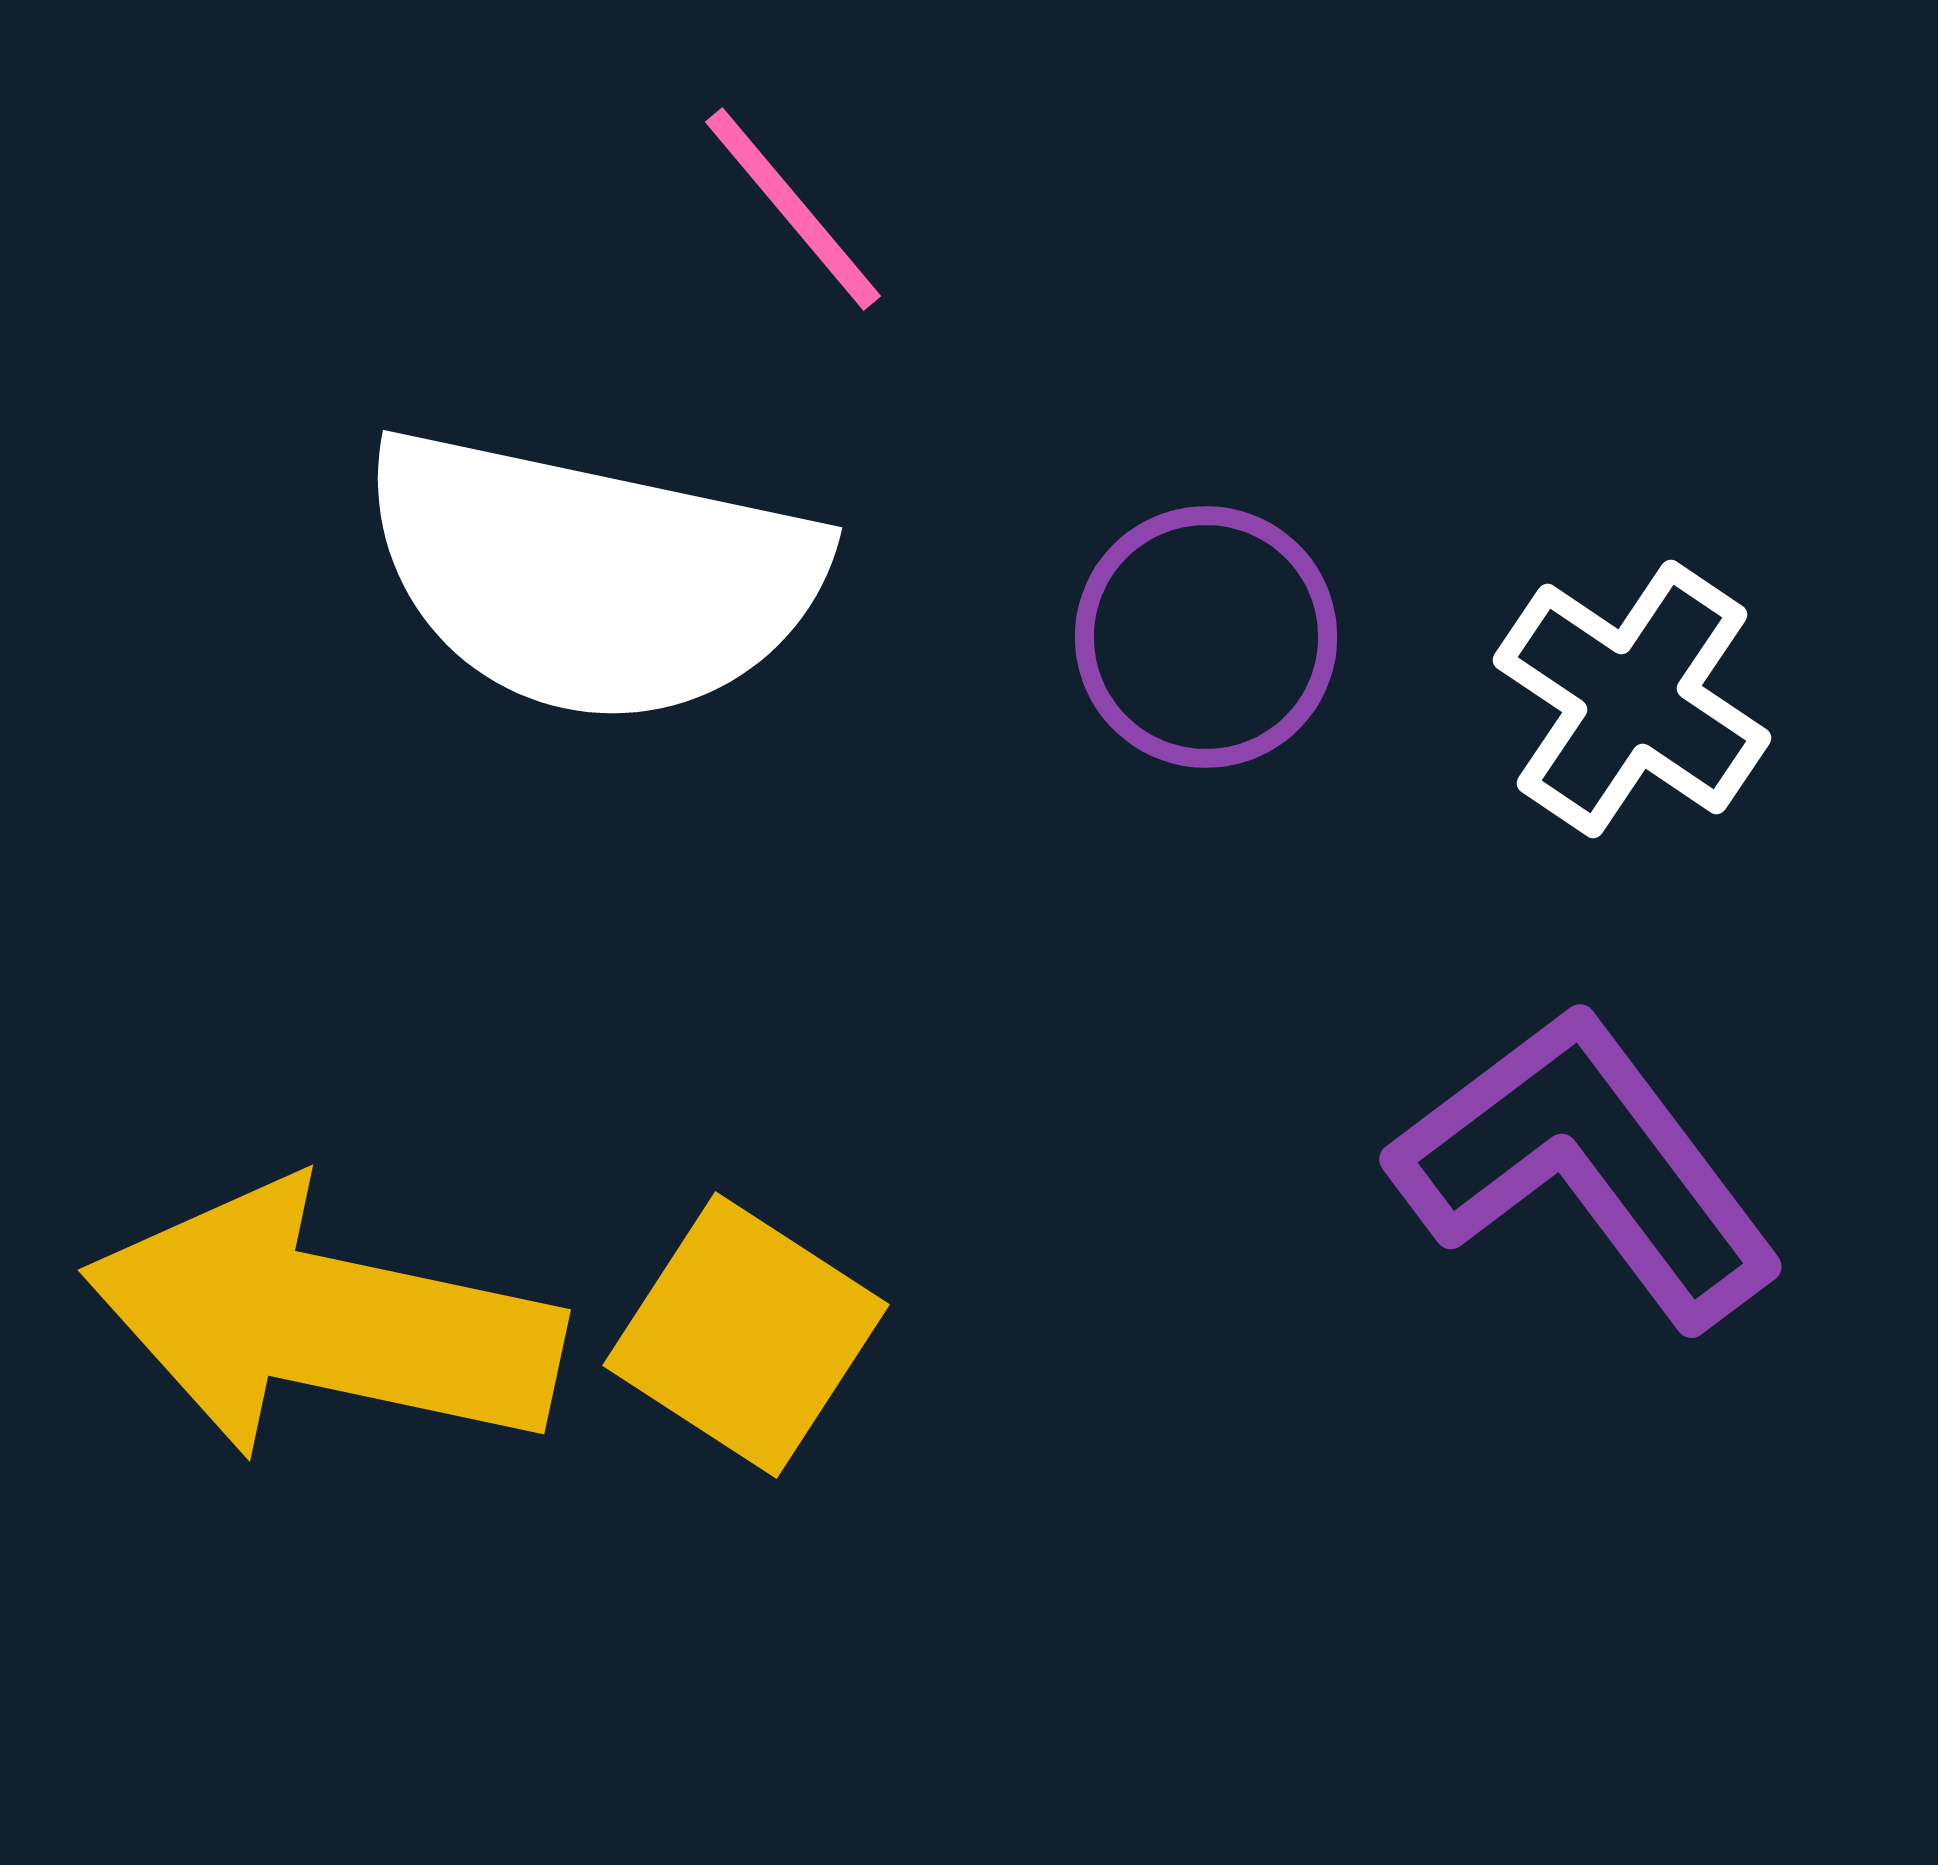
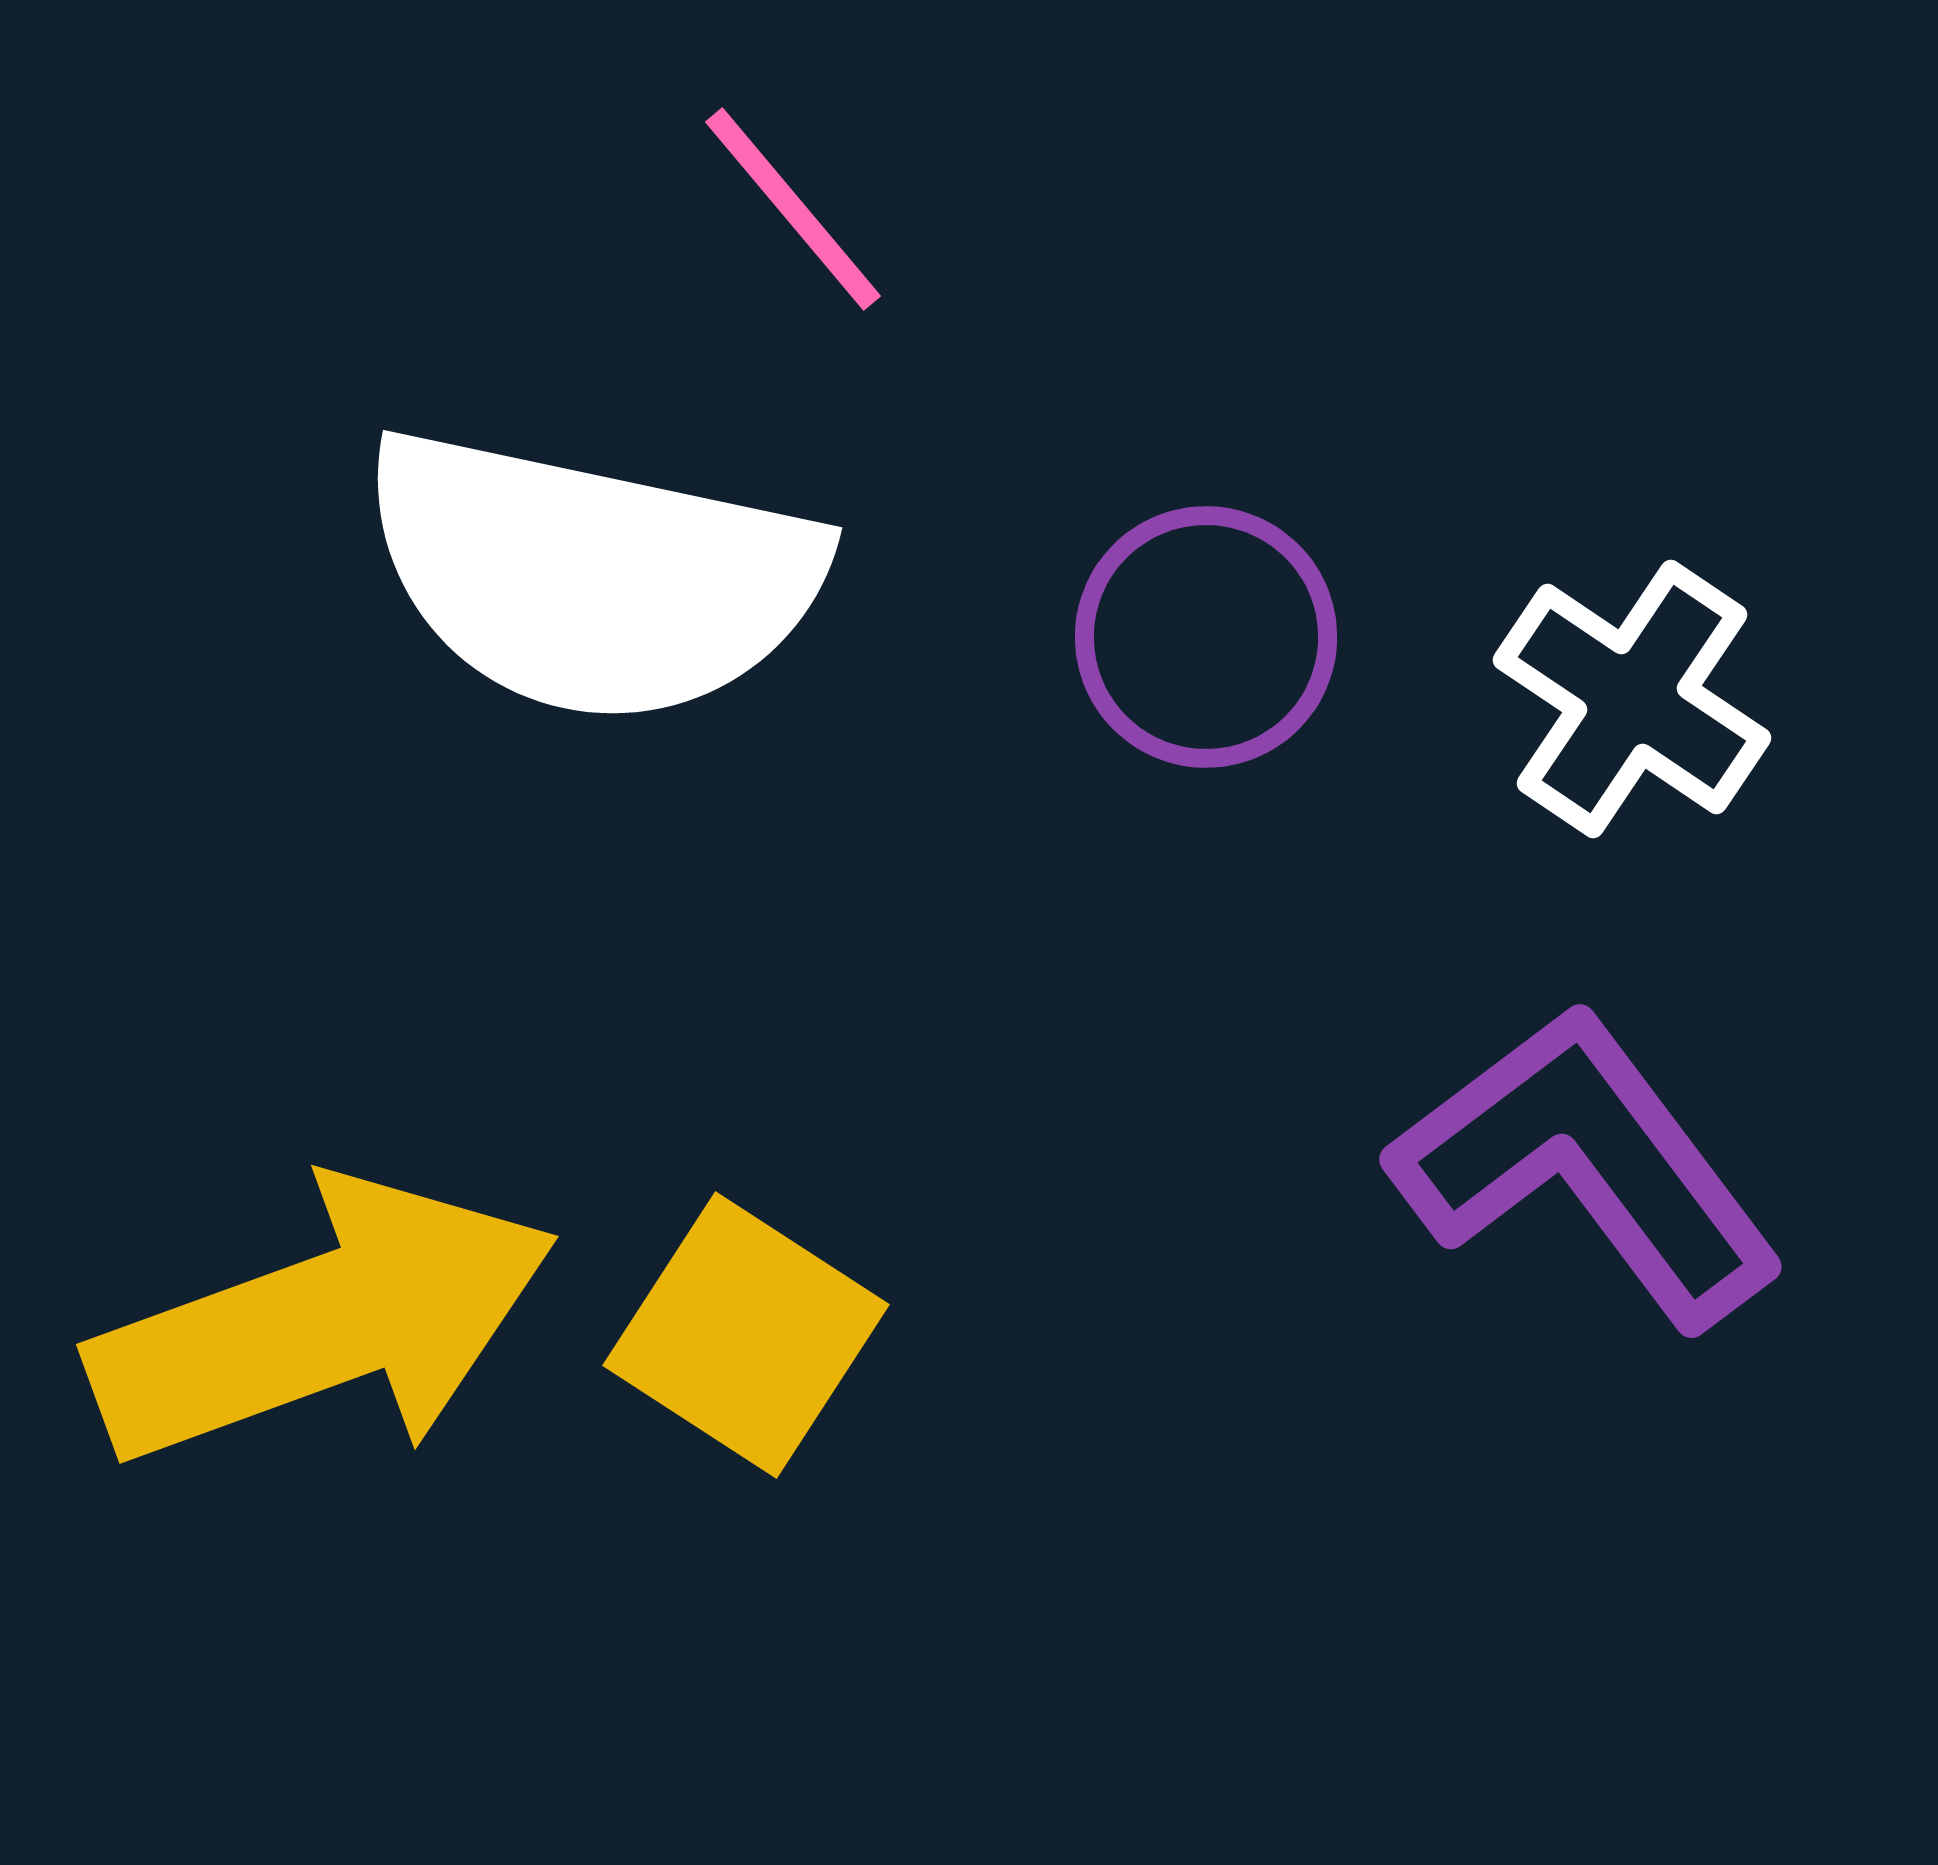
yellow arrow: rotated 148 degrees clockwise
